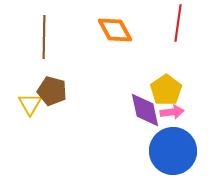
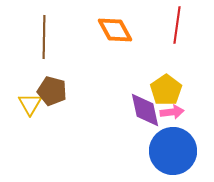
red line: moved 1 px left, 2 px down
